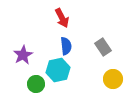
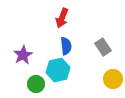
red arrow: rotated 48 degrees clockwise
